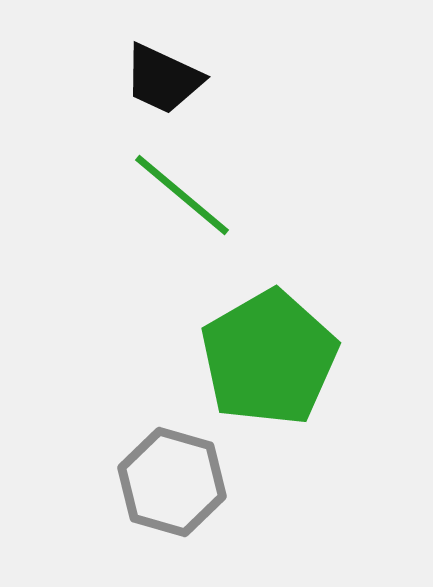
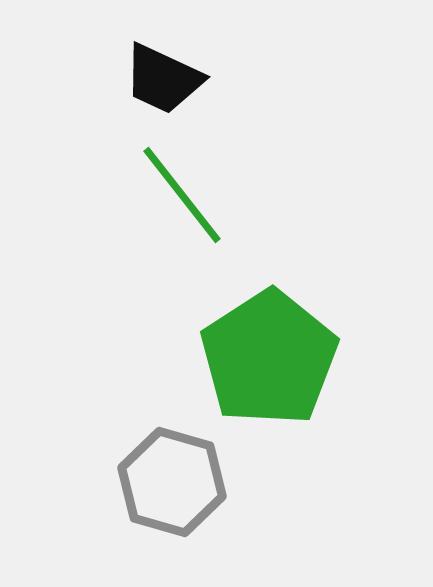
green line: rotated 12 degrees clockwise
green pentagon: rotated 3 degrees counterclockwise
